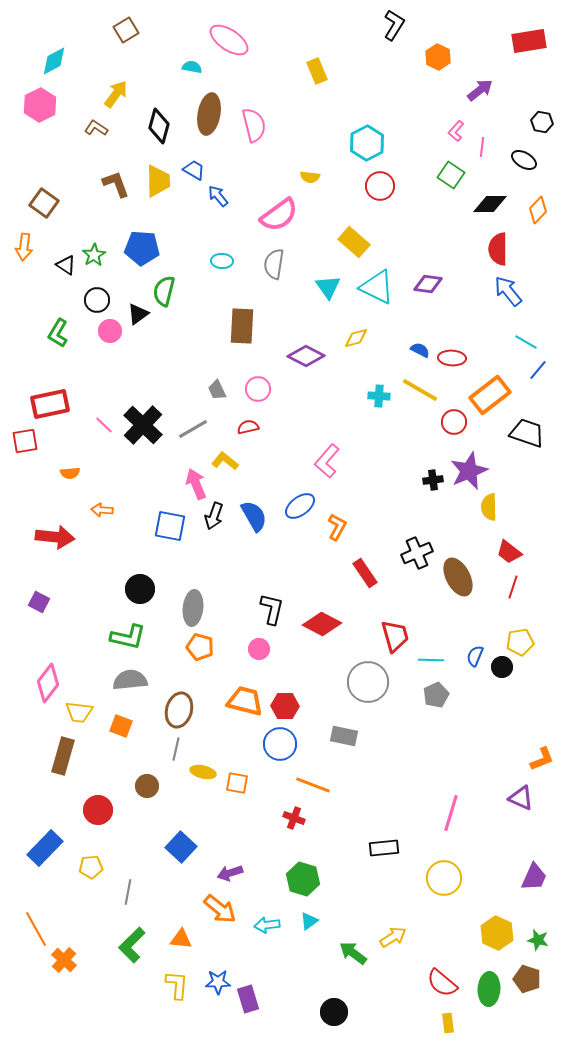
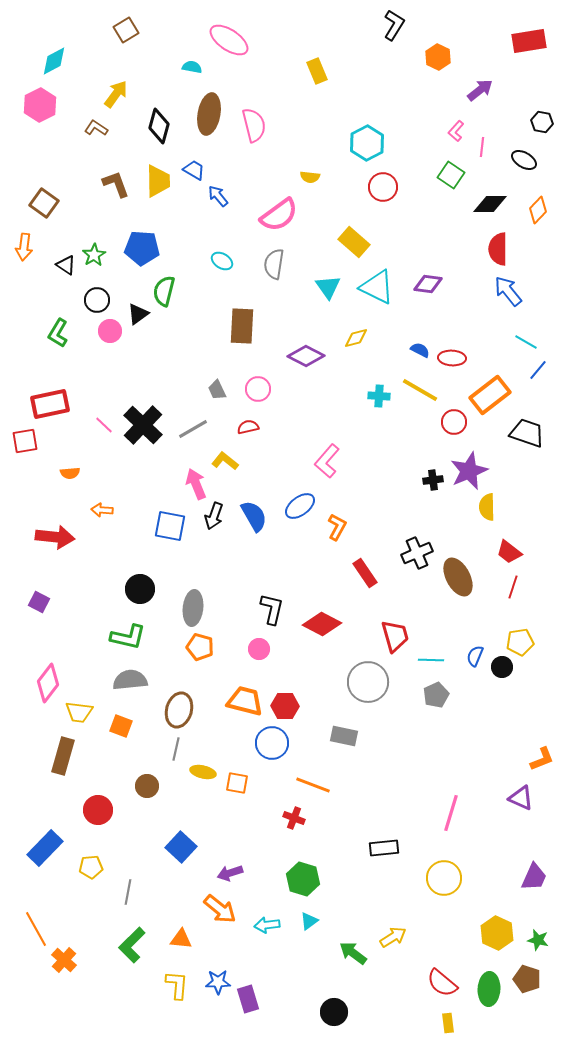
red circle at (380, 186): moved 3 px right, 1 px down
cyan ellipse at (222, 261): rotated 30 degrees clockwise
yellow semicircle at (489, 507): moved 2 px left
blue circle at (280, 744): moved 8 px left, 1 px up
